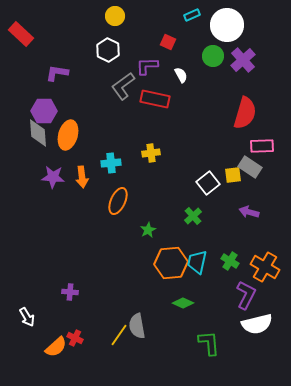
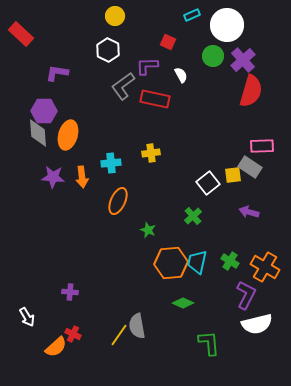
red semicircle at (245, 113): moved 6 px right, 22 px up
green star at (148, 230): rotated 21 degrees counterclockwise
red cross at (75, 338): moved 2 px left, 4 px up
